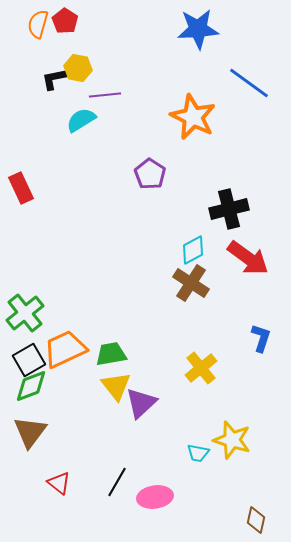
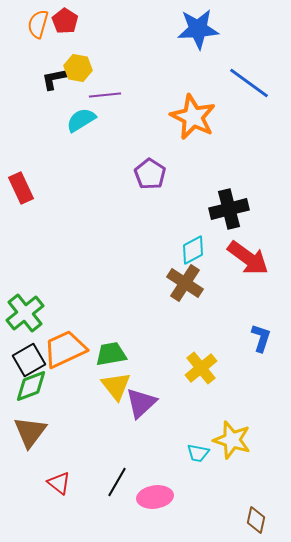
brown cross: moved 6 px left
